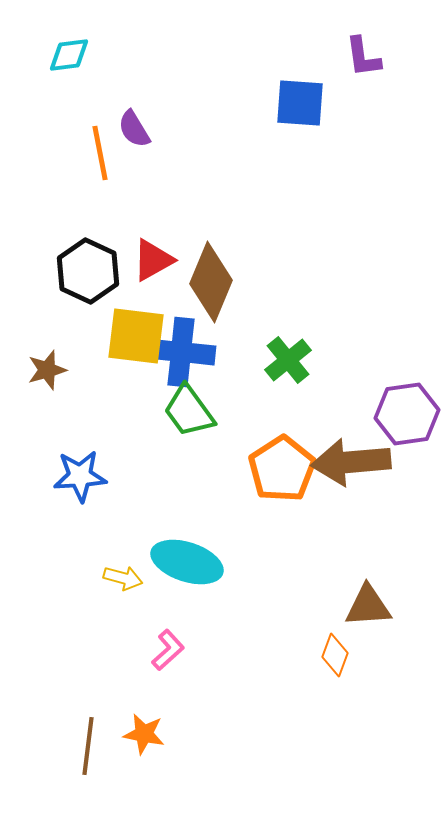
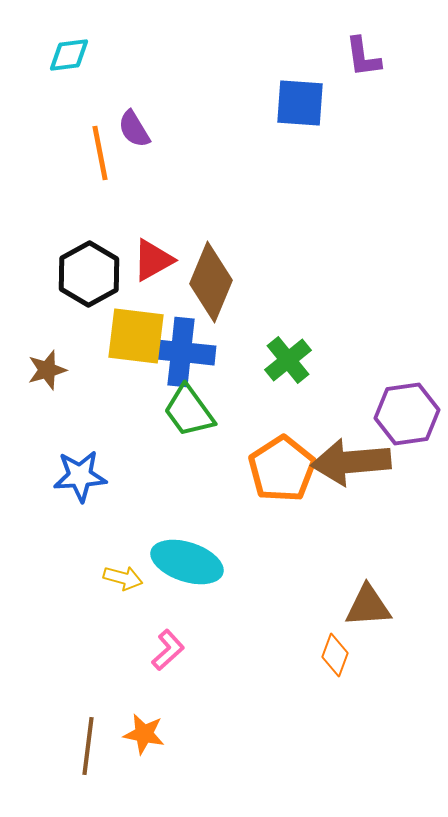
black hexagon: moved 1 px right, 3 px down; rotated 6 degrees clockwise
